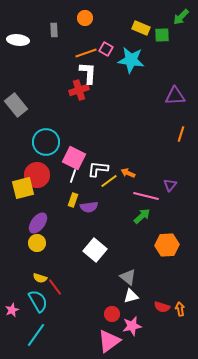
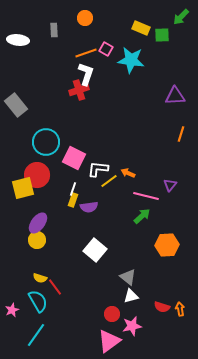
white L-shape at (88, 73): moved 2 px left, 1 px down; rotated 15 degrees clockwise
white line at (73, 176): moved 13 px down
yellow circle at (37, 243): moved 3 px up
